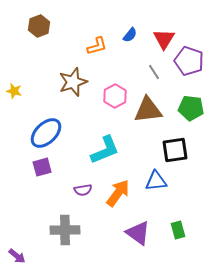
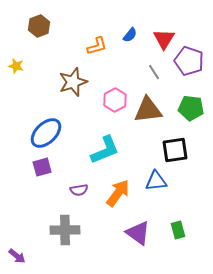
yellow star: moved 2 px right, 25 px up
pink hexagon: moved 4 px down
purple semicircle: moved 4 px left
